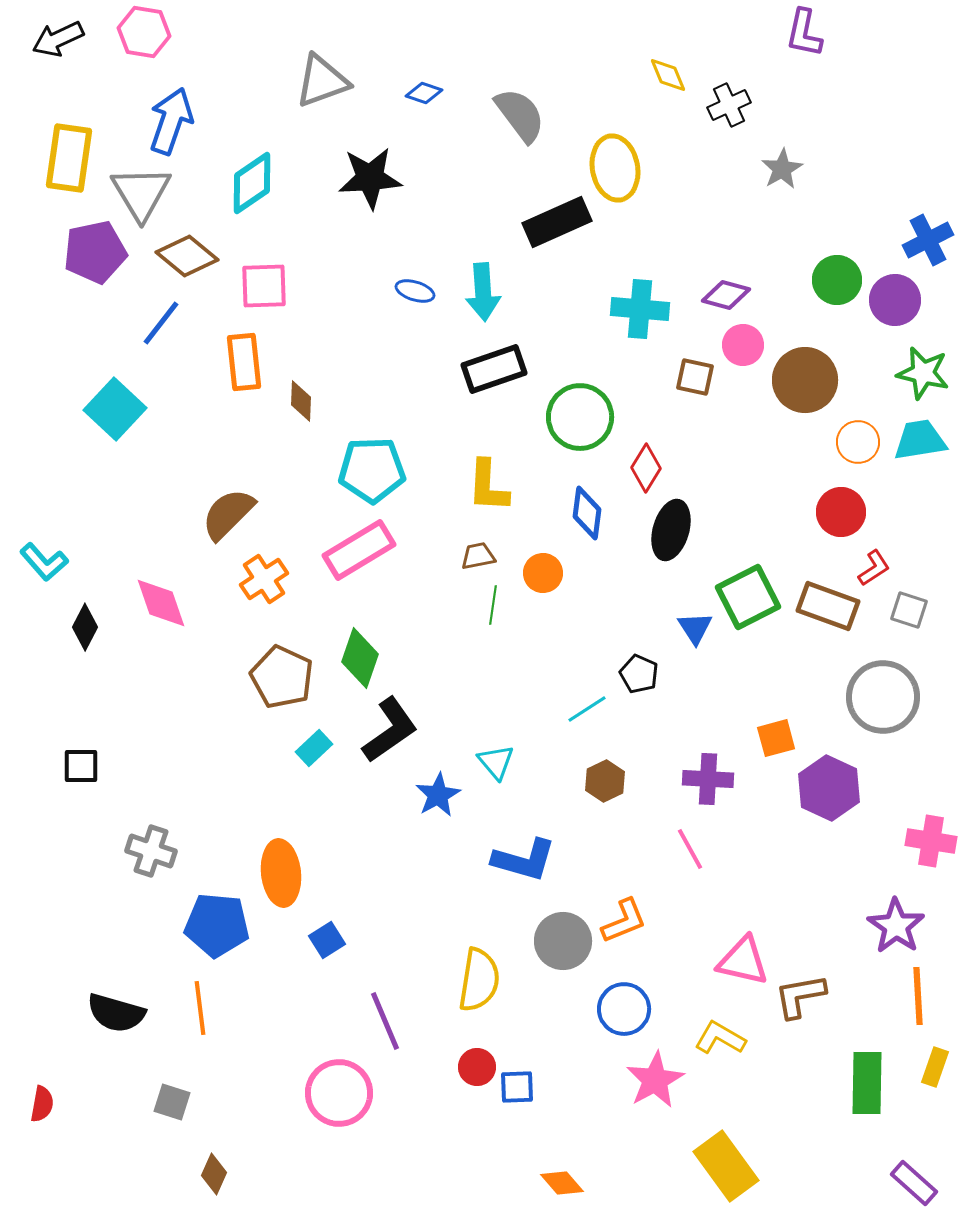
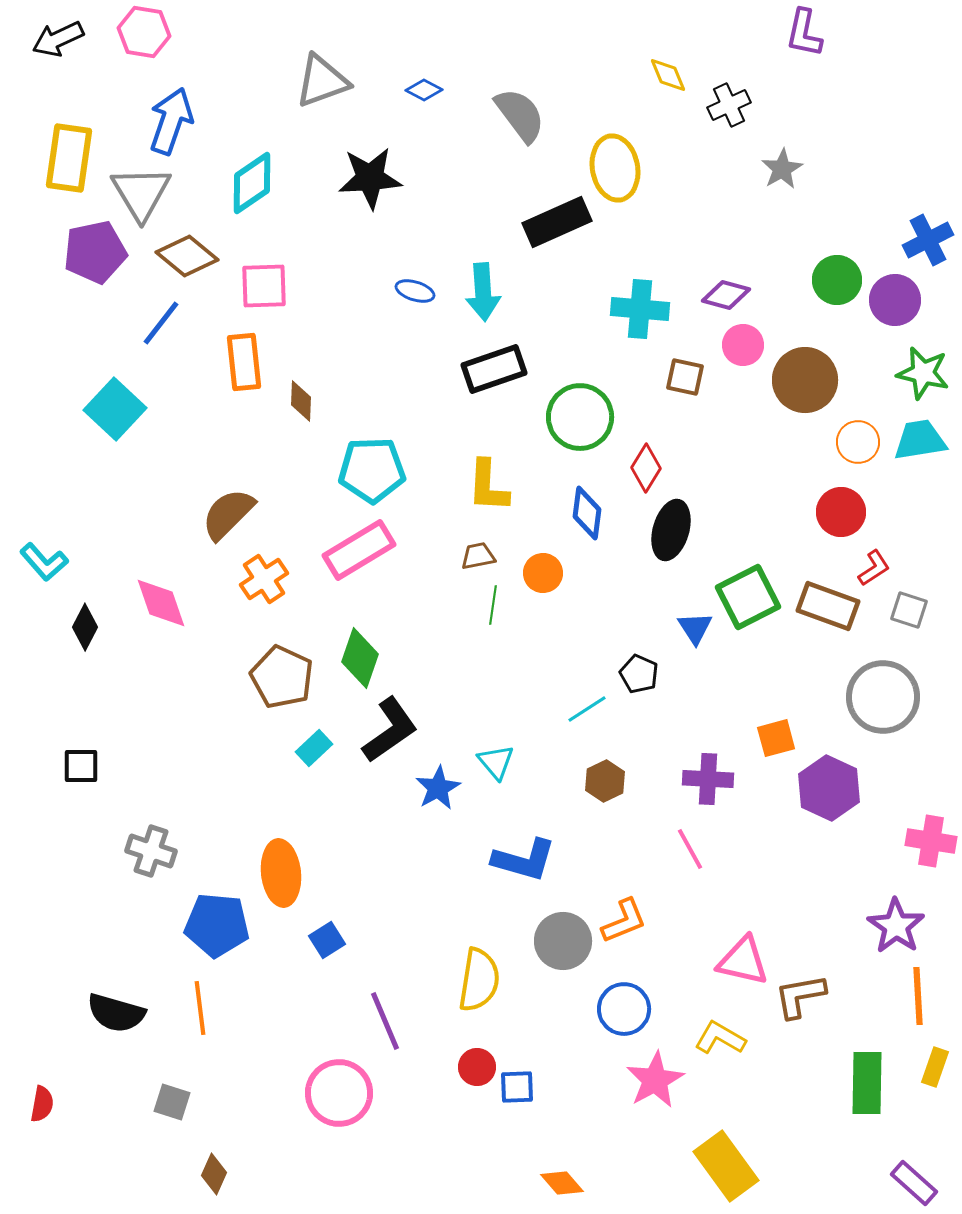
blue diamond at (424, 93): moved 3 px up; rotated 9 degrees clockwise
brown square at (695, 377): moved 10 px left
blue star at (438, 795): moved 7 px up
